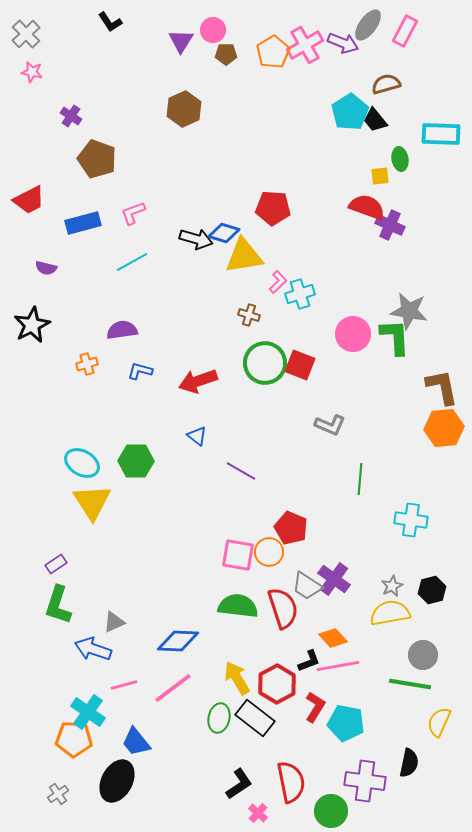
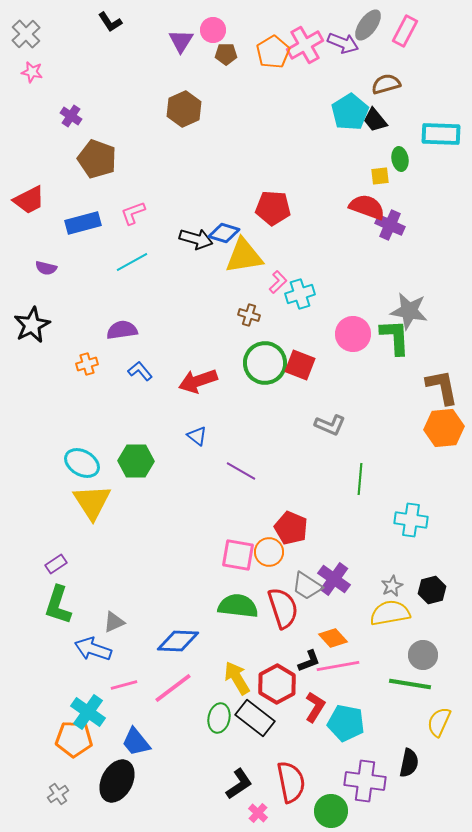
blue L-shape at (140, 371): rotated 35 degrees clockwise
